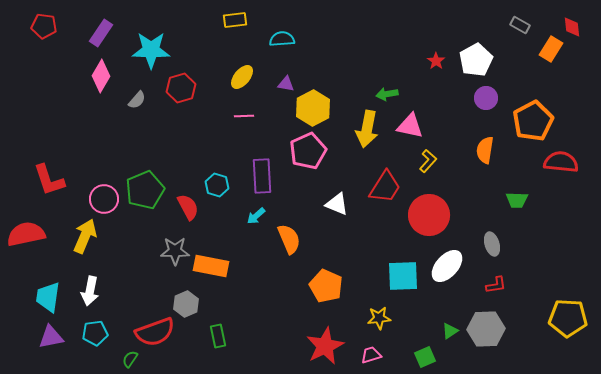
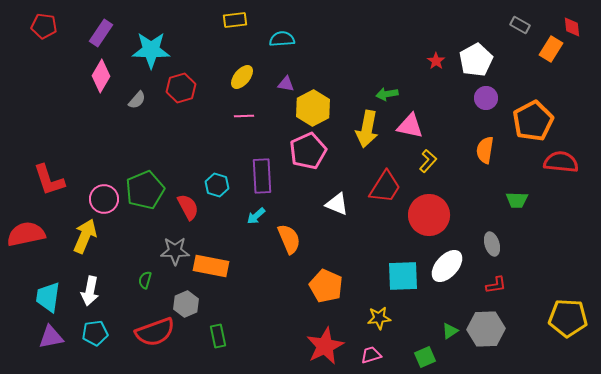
green semicircle at (130, 359): moved 15 px right, 79 px up; rotated 18 degrees counterclockwise
